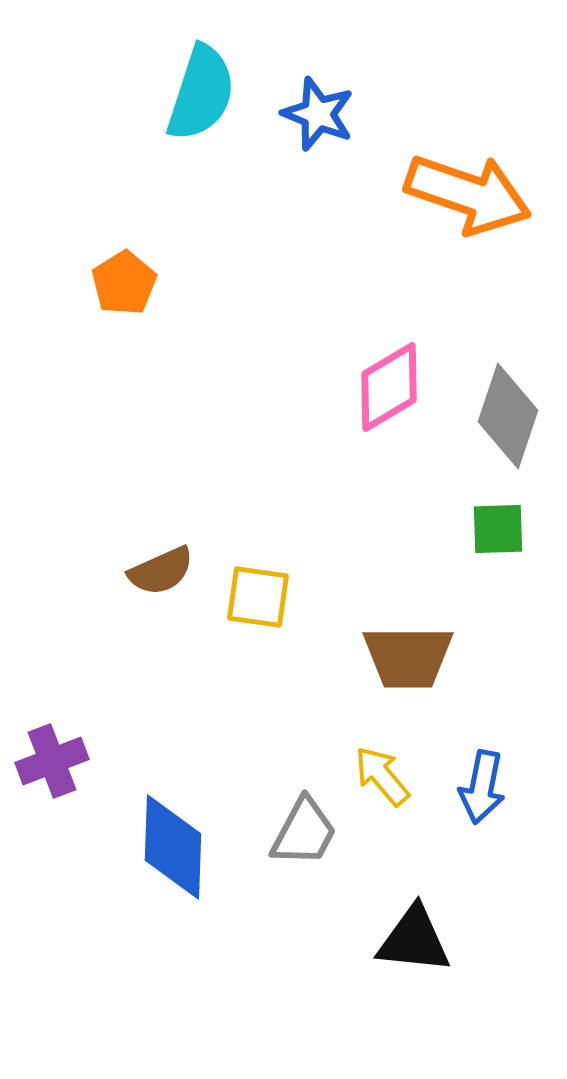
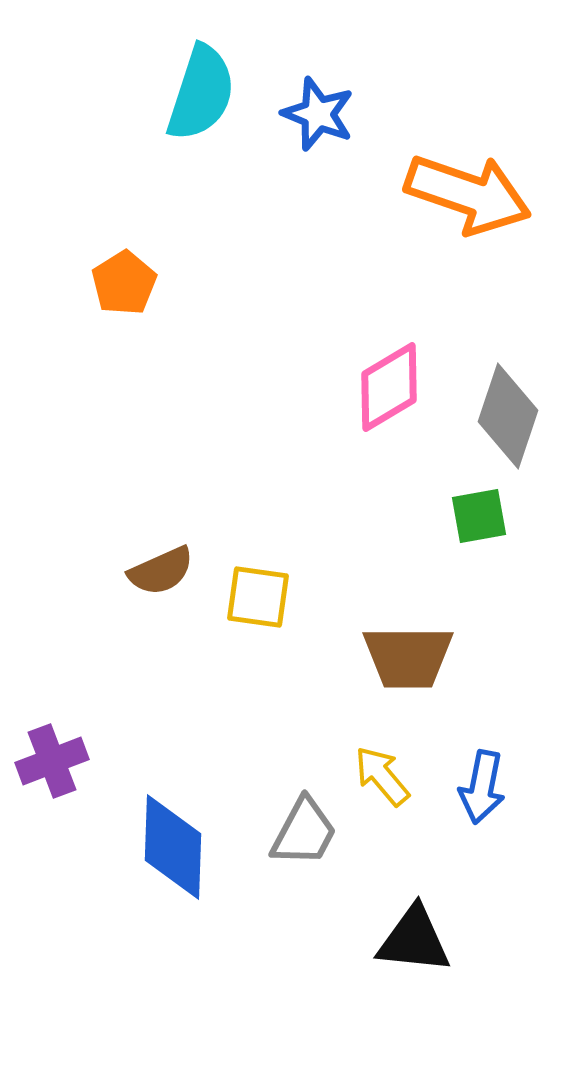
green square: moved 19 px left, 13 px up; rotated 8 degrees counterclockwise
